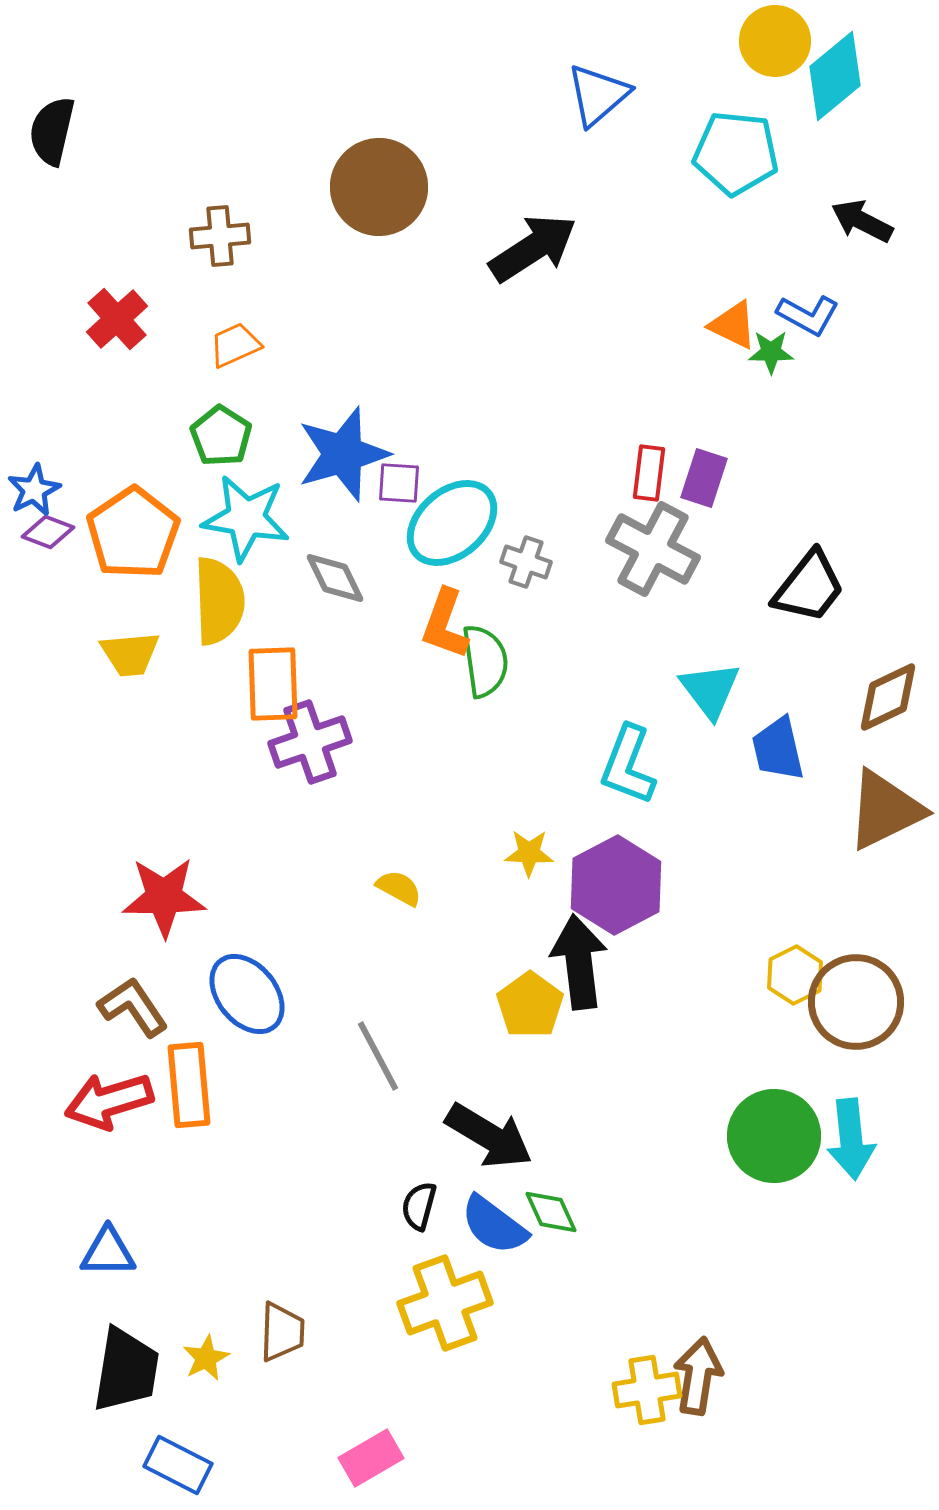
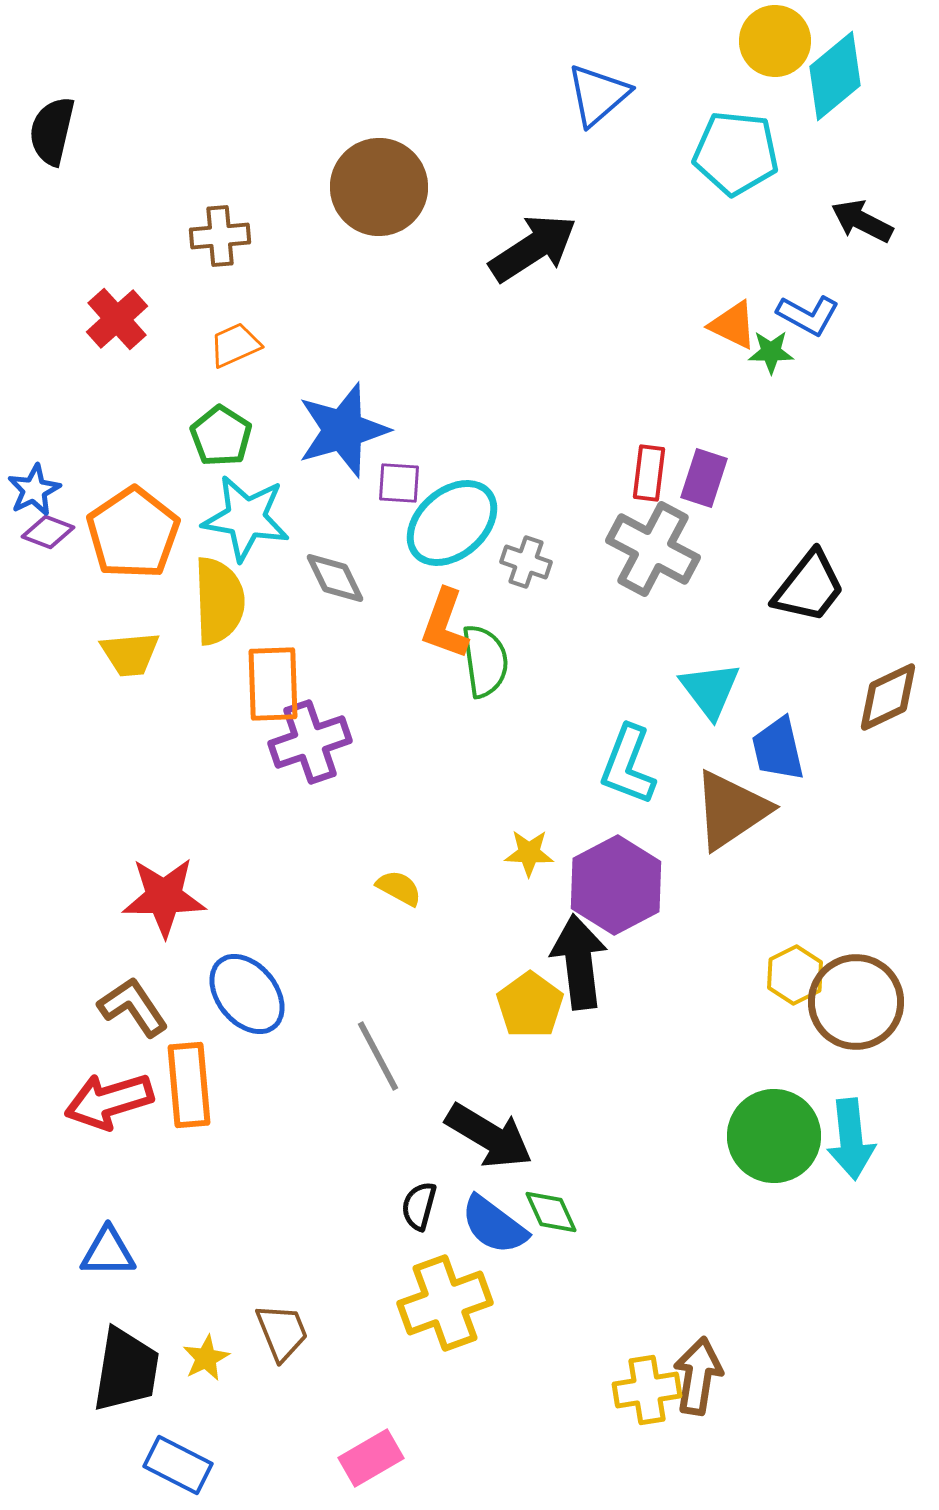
blue star at (343, 454): moved 24 px up
brown triangle at (885, 810): moved 154 px left; rotated 8 degrees counterclockwise
brown trapezoid at (282, 1332): rotated 24 degrees counterclockwise
